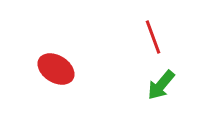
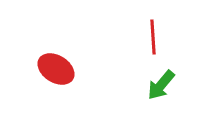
red line: rotated 16 degrees clockwise
